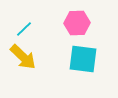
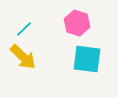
pink hexagon: rotated 20 degrees clockwise
cyan square: moved 4 px right
